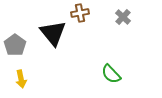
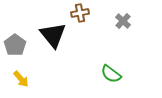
gray cross: moved 4 px down
black triangle: moved 2 px down
green semicircle: rotated 10 degrees counterclockwise
yellow arrow: rotated 30 degrees counterclockwise
